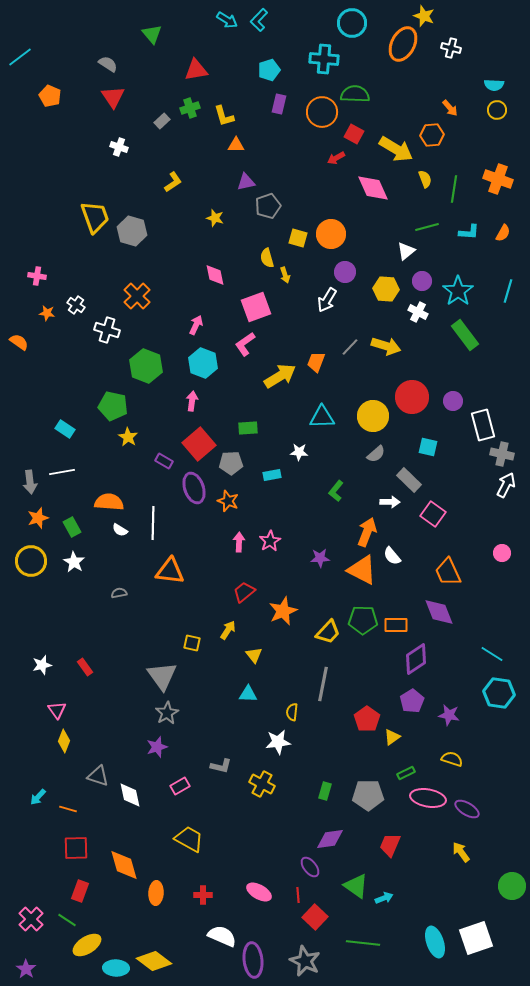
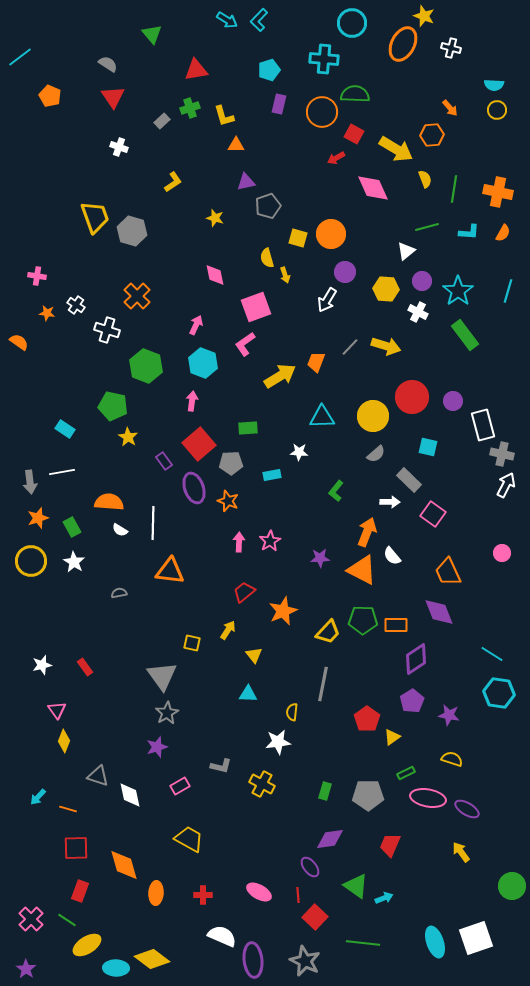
orange cross at (498, 179): moved 13 px down; rotated 8 degrees counterclockwise
purple rectangle at (164, 461): rotated 24 degrees clockwise
yellow diamond at (154, 961): moved 2 px left, 2 px up
